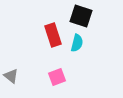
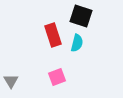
gray triangle: moved 5 px down; rotated 21 degrees clockwise
